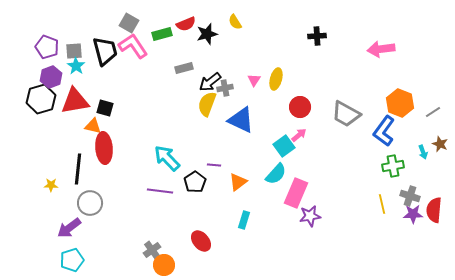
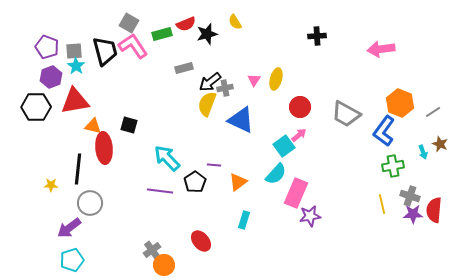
black hexagon at (41, 99): moved 5 px left, 8 px down; rotated 16 degrees clockwise
black square at (105, 108): moved 24 px right, 17 px down
